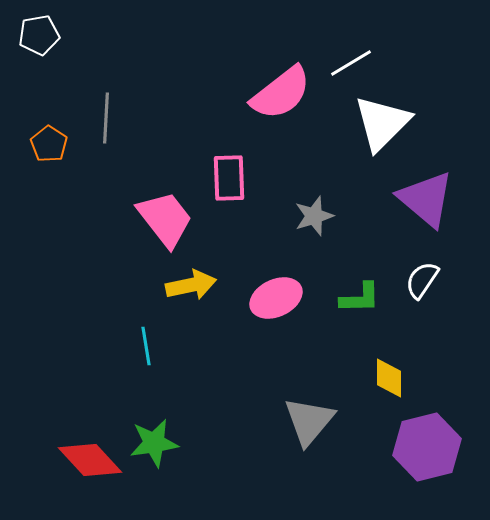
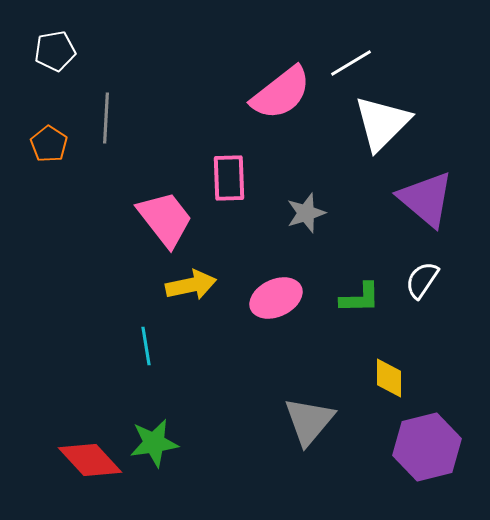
white pentagon: moved 16 px right, 16 px down
gray star: moved 8 px left, 3 px up
